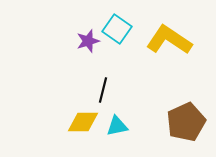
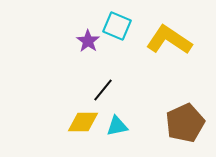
cyan square: moved 3 px up; rotated 12 degrees counterclockwise
purple star: rotated 20 degrees counterclockwise
black line: rotated 25 degrees clockwise
brown pentagon: moved 1 px left, 1 px down
